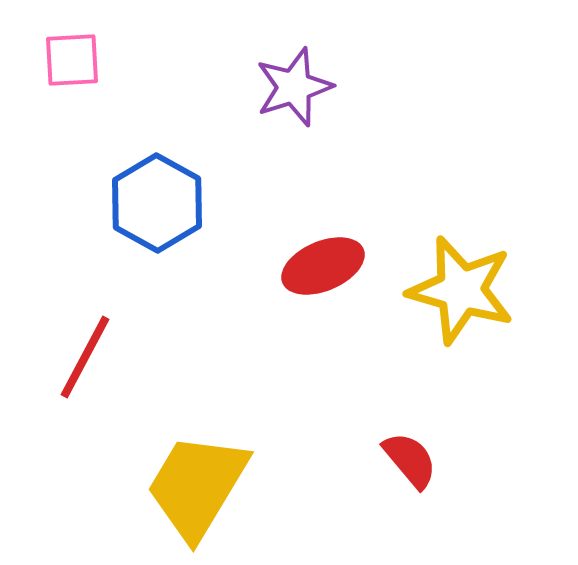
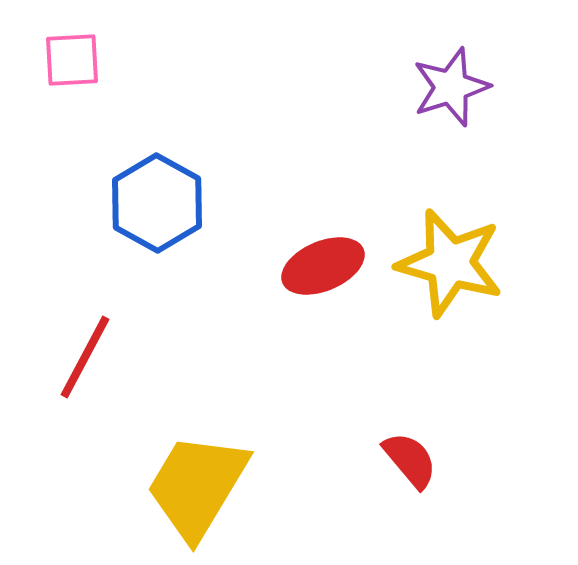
purple star: moved 157 px right
yellow star: moved 11 px left, 27 px up
